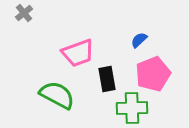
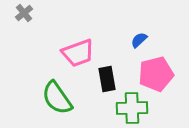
pink pentagon: moved 3 px right; rotated 8 degrees clockwise
green semicircle: moved 3 px down; rotated 153 degrees counterclockwise
